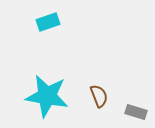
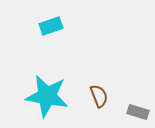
cyan rectangle: moved 3 px right, 4 px down
gray rectangle: moved 2 px right
